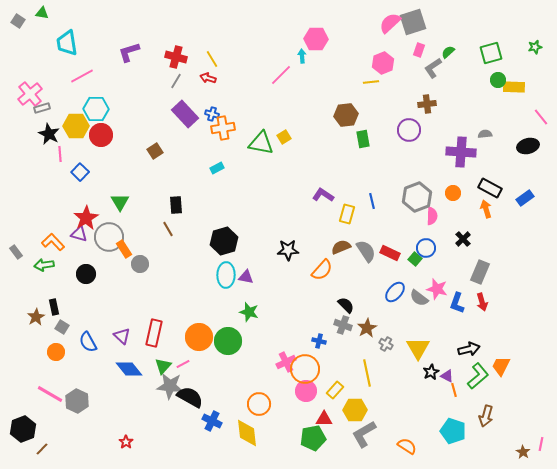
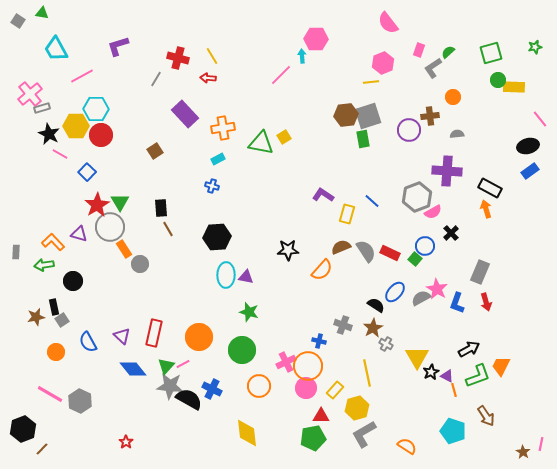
gray square at (413, 22): moved 45 px left, 94 px down
pink semicircle at (390, 23): moved 2 px left; rotated 85 degrees counterclockwise
cyan trapezoid at (67, 43): moved 11 px left, 6 px down; rotated 20 degrees counterclockwise
purple L-shape at (129, 52): moved 11 px left, 6 px up
red cross at (176, 57): moved 2 px right, 1 px down
yellow line at (212, 59): moved 3 px up
red arrow at (208, 78): rotated 14 degrees counterclockwise
gray line at (176, 81): moved 20 px left, 2 px up
brown cross at (427, 104): moved 3 px right, 12 px down
blue cross at (212, 114): moved 72 px down
pink line at (541, 117): moved 1 px left, 2 px down
gray semicircle at (485, 134): moved 28 px left
purple cross at (461, 152): moved 14 px left, 19 px down
pink line at (60, 154): rotated 56 degrees counterclockwise
cyan rectangle at (217, 168): moved 1 px right, 9 px up
blue square at (80, 172): moved 7 px right
orange circle at (453, 193): moved 96 px up
blue rectangle at (525, 198): moved 5 px right, 27 px up
blue line at (372, 201): rotated 35 degrees counterclockwise
black rectangle at (176, 205): moved 15 px left, 3 px down
pink semicircle at (432, 216): moved 1 px right, 4 px up; rotated 60 degrees clockwise
red star at (86, 218): moved 11 px right, 13 px up
gray circle at (109, 237): moved 1 px right, 10 px up
black cross at (463, 239): moved 12 px left, 6 px up
black hexagon at (224, 241): moved 7 px left, 4 px up; rotated 12 degrees clockwise
blue circle at (426, 248): moved 1 px left, 2 px up
gray rectangle at (16, 252): rotated 40 degrees clockwise
black circle at (86, 274): moved 13 px left, 7 px down
pink star at (437, 289): rotated 15 degrees clockwise
gray semicircle at (419, 298): moved 2 px right; rotated 114 degrees clockwise
red arrow at (482, 302): moved 4 px right
black semicircle at (346, 305): moved 30 px right; rotated 12 degrees counterclockwise
brown star at (36, 317): rotated 18 degrees clockwise
gray square at (62, 327): moved 7 px up; rotated 24 degrees clockwise
brown star at (367, 328): moved 6 px right
green circle at (228, 341): moved 14 px right, 9 px down
yellow triangle at (418, 348): moved 1 px left, 9 px down
black arrow at (469, 349): rotated 15 degrees counterclockwise
green triangle at (163, 366): moved 3 px right
blue diamond at (129, 369): moved 4 px right
orange circle at (305, 369): moved 3 px right, 3 px up
green L-shape at (478, 376): rotated 20 degrees clockwise
pink circle at (306, 391): moved 3 px up
black semicircle at (190, 397): moved 1 px left, 2 px down
gray hexagon at (77, 401): moved 3 px right
orange circle at (259, 404): moved 18 px up
yellow hexagon at (355, 410): moved 2 px right, 2 px up; rotated 15 degrees counterclockwise
brown arrow at (486, 416): rotated 50 degrees counterclockwise
red triangle at (324, 419): moved 3 px left, 3 px up
blue cross at (212, 421): moved 32 px up
